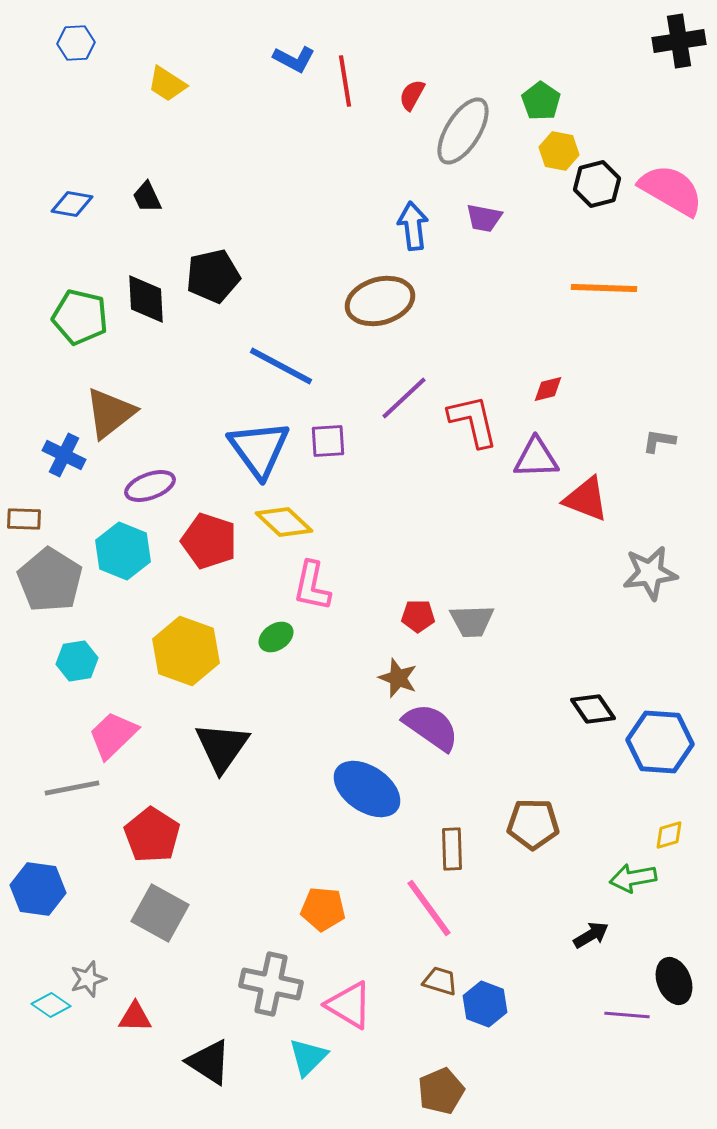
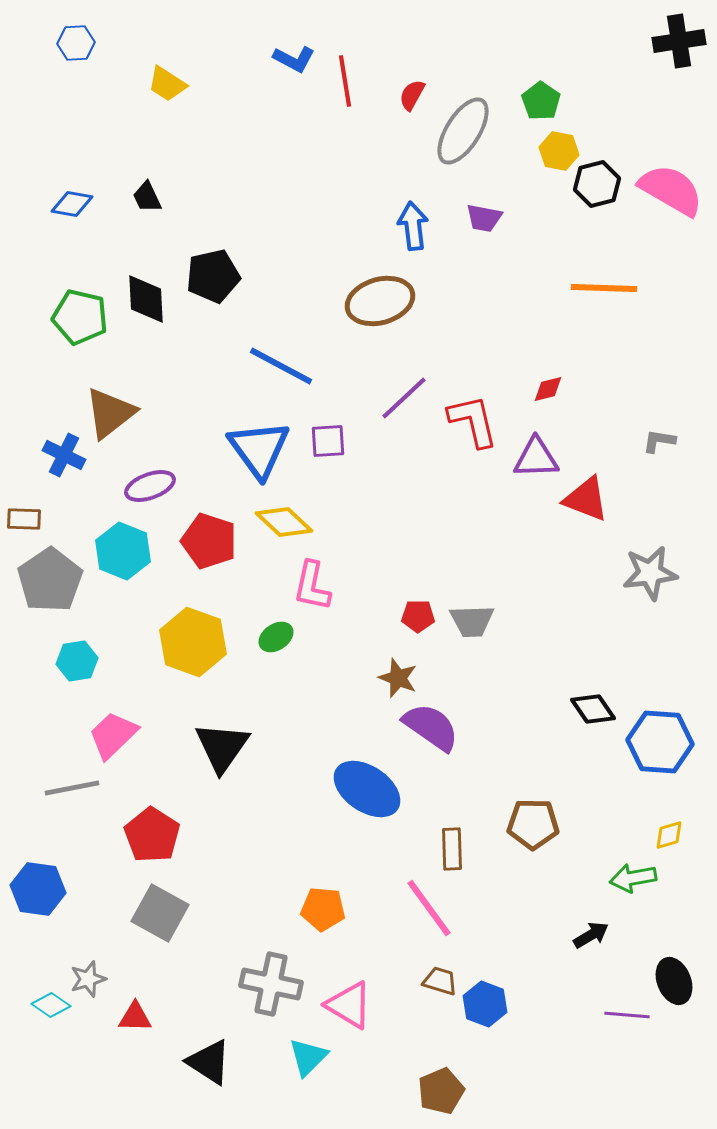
gray pentagon at (50, 580): rotated 6 degrees clockwise
yellow hexagon at (186, 651): moved 7 px right, 9 px up
